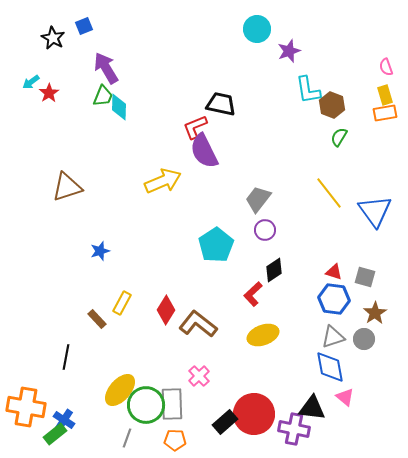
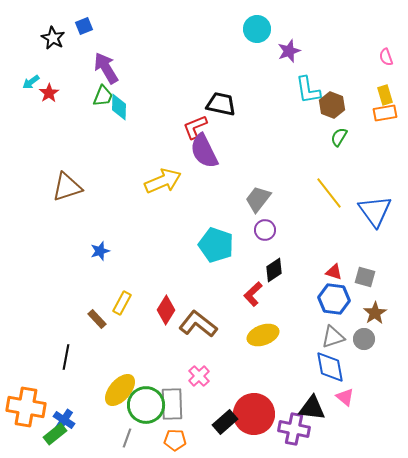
pink semicircle at (386, 67): moved 10 px up
cyan pentagon at (216, 245): rotated 20 degrees counterclockwise
